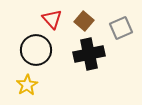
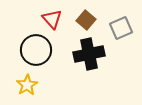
brown square: moved 2 px right, 1 px up
